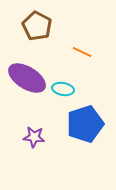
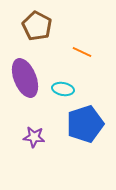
purple ellipse: moved 2 px left; rotated 36 degrees clockwise
